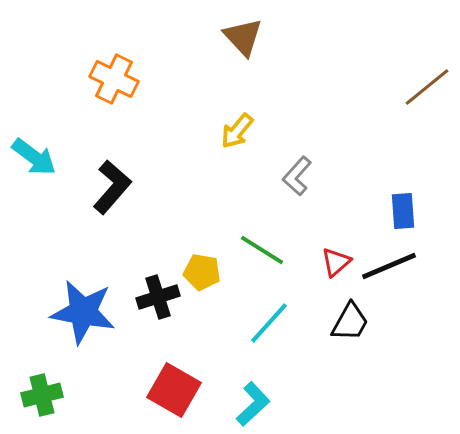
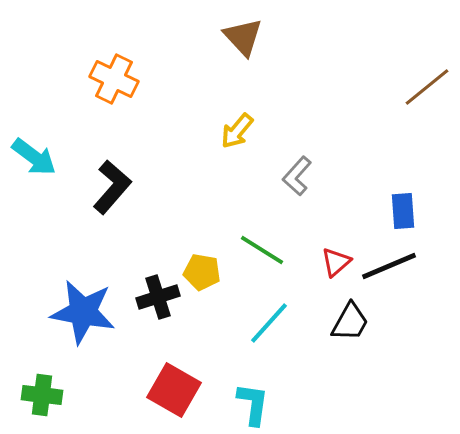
green cross: rotated 21 degrees clockwise
cyan L-shape: rotated 39 degrees counterclockwise
